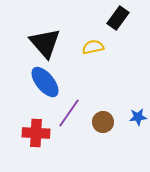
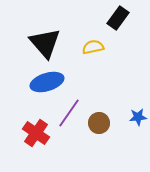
blue ellipse: moved 2 px right; rotated 68 degrees counterclockwise
brown circle: moved 4 px left, 1 px down
red cross: rotated 32 degrees clockwise
